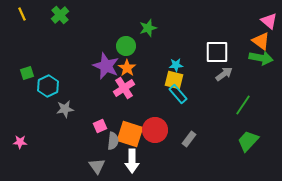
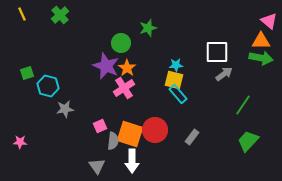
orange triangle: rotated 36 degrees counterclockwise
green circle: moved 5 px left, 3 px up
cyan hexagon: rotated 20 degrees counterclockwise
gray rectangle: moved 3 px right, 2 px up
